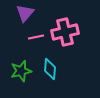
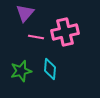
pink line: rotated 21 degrees clockwise
